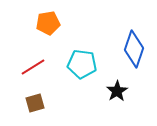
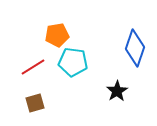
orange pentagon: moved 9 px right, 12 px down
blue diamond: moved 1 px right, 1 px up
cyan pentagon: moved 9 px left, 2 px up
